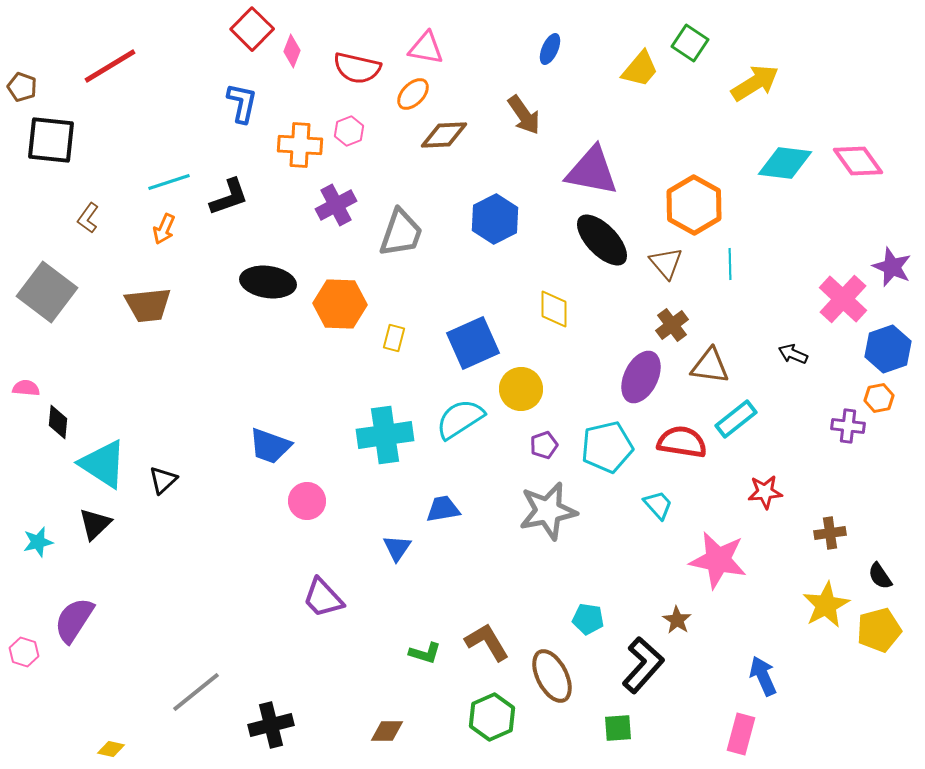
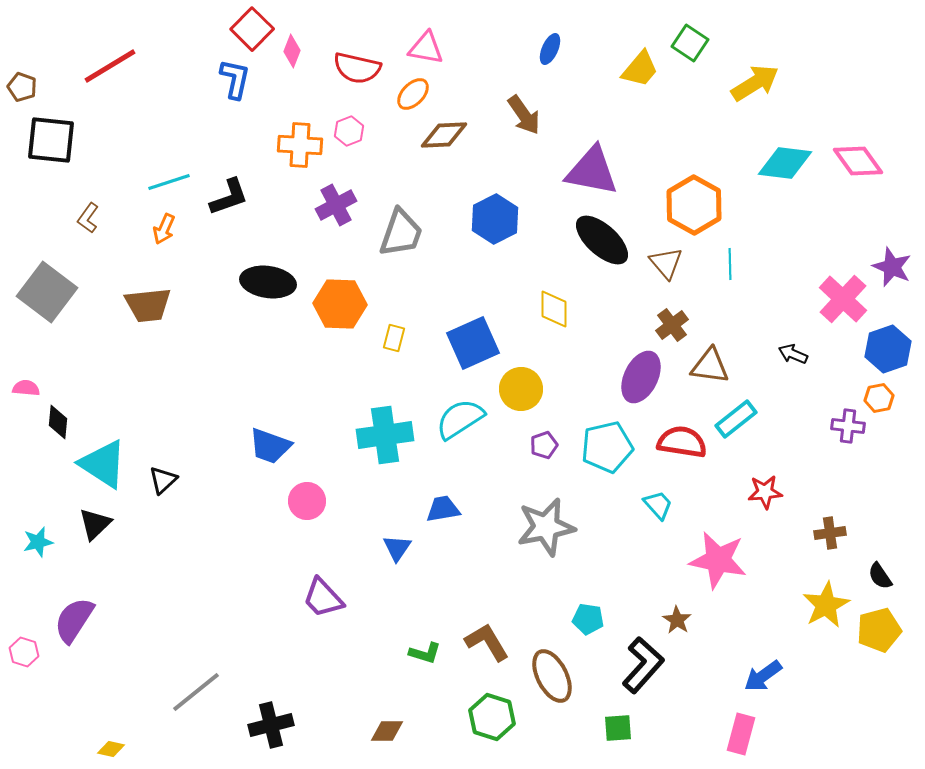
blue L-shape at (242, 103): moved 7 px left, 24 px up
black ellipse at (602, 240): rotated 4 degrees counterclockwise
gray star at (548, 511): moved 2 px left, 16 px down
blue arrow at (763, 676): rotated 102 degrees counterclockwise
green hexagon at (492, 717): rotated 18 degrees counterclockwise
